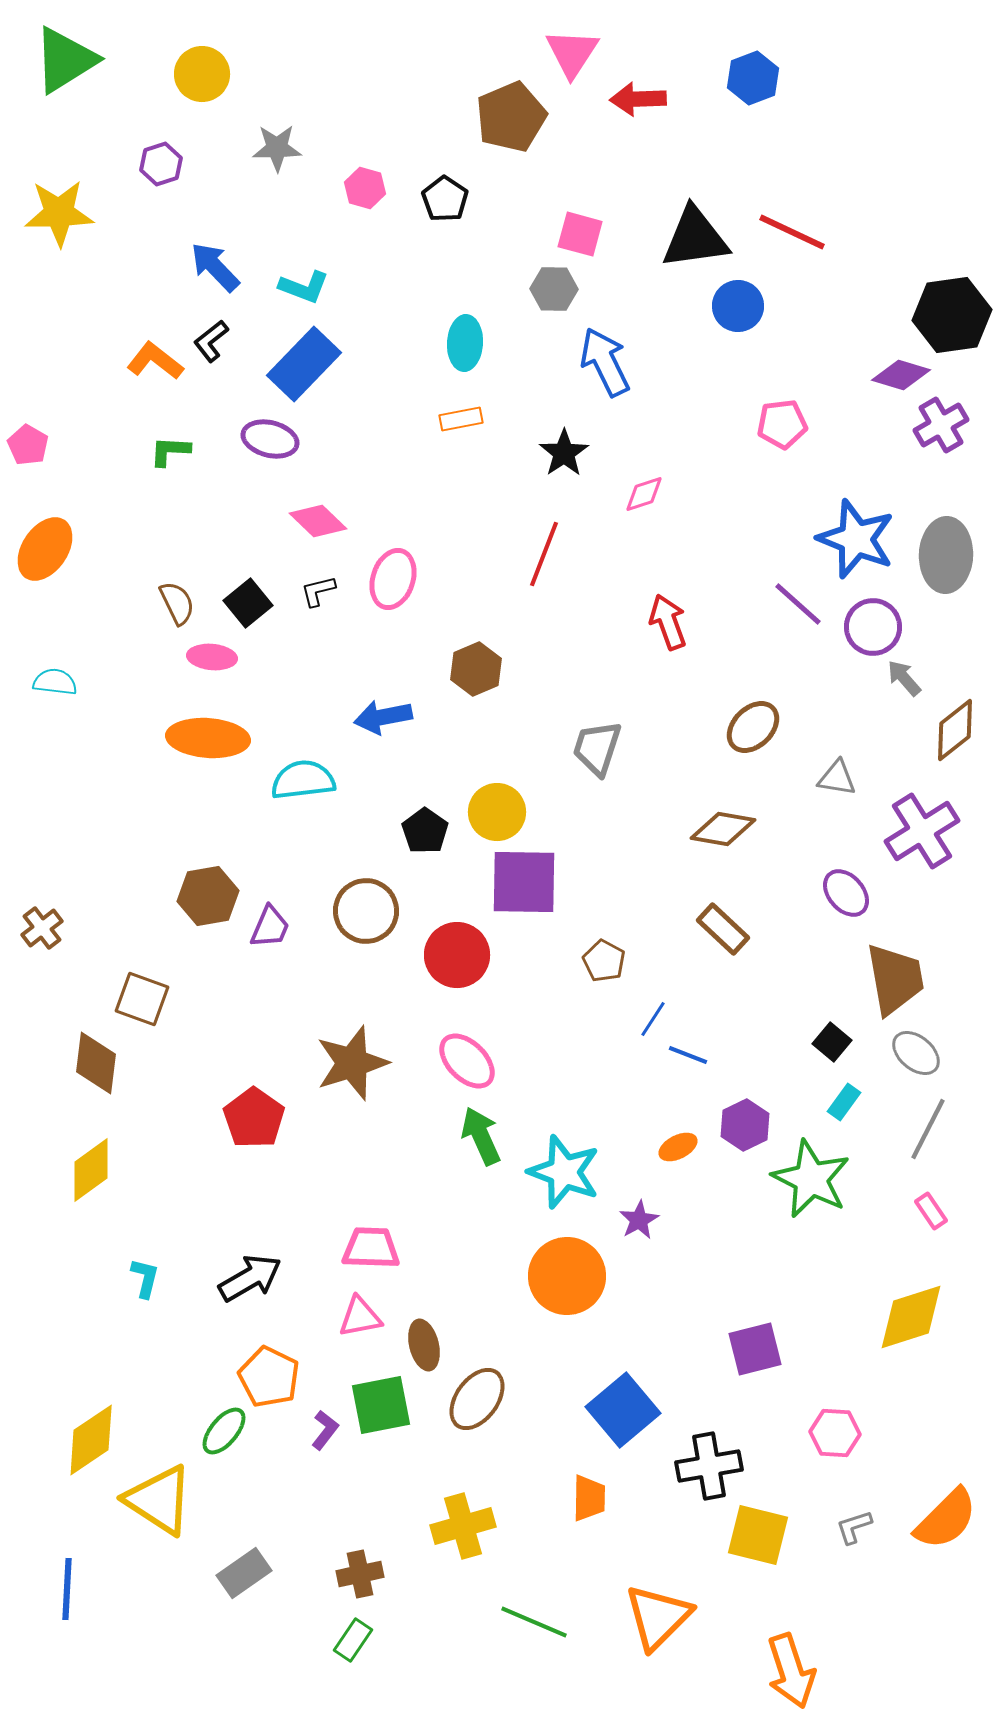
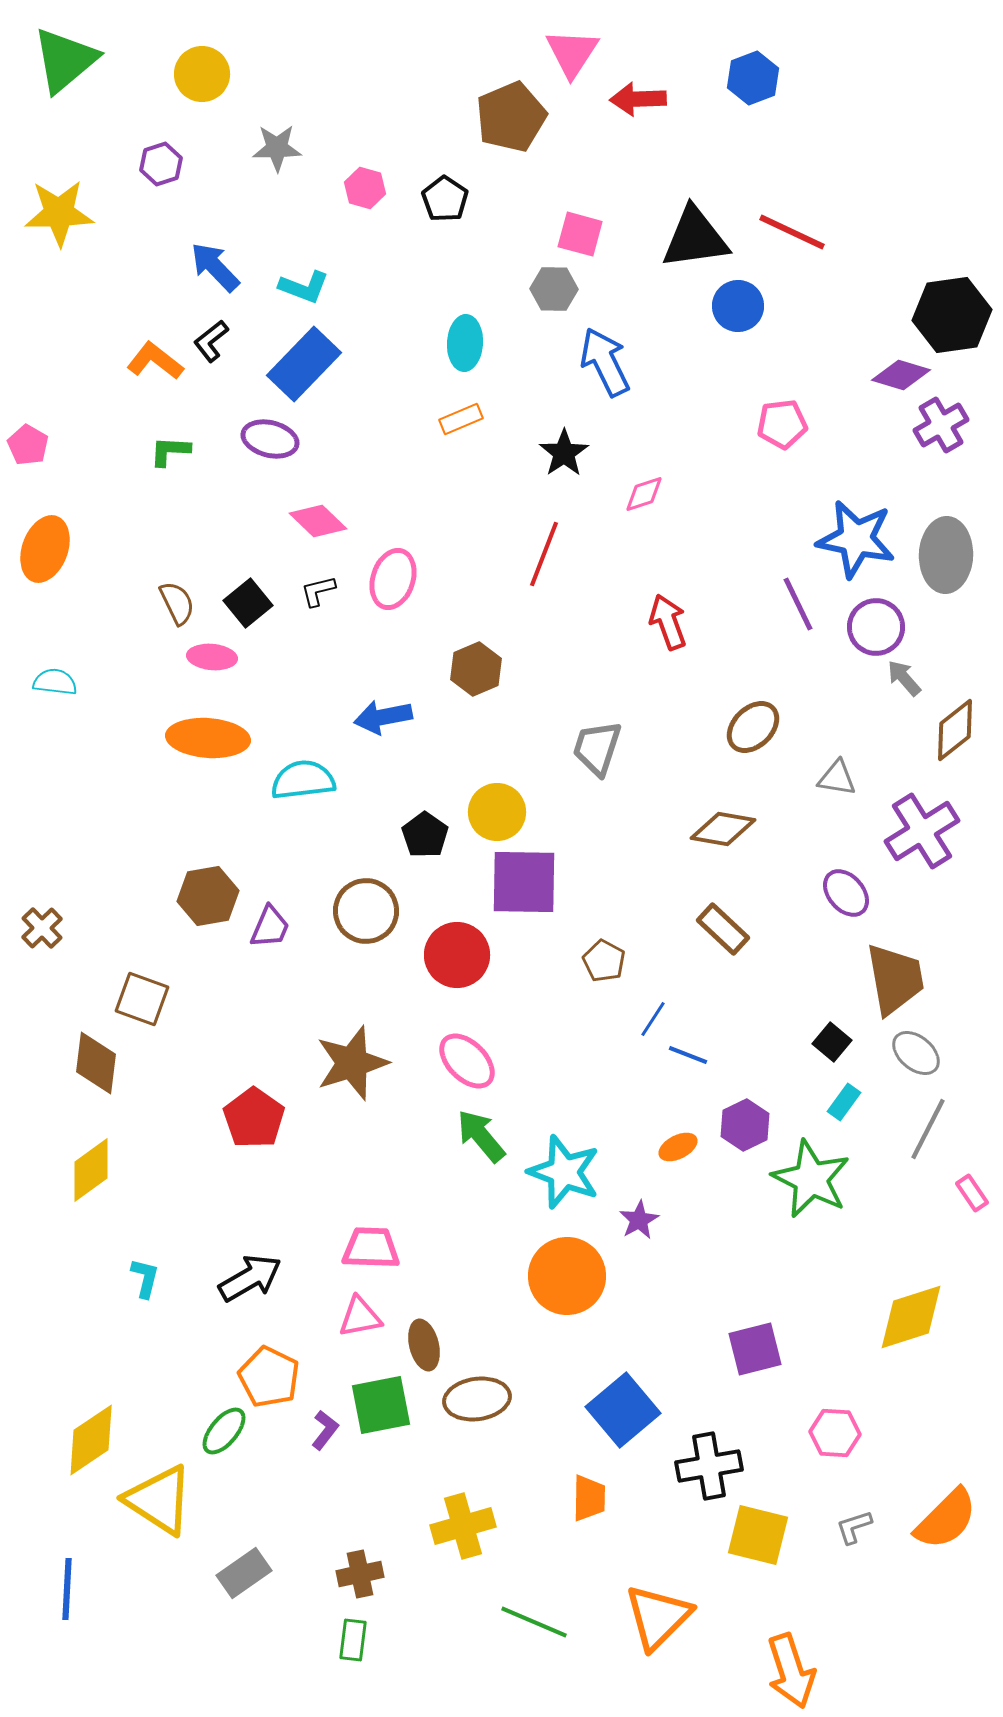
green triangle at (65, 60): rotated 8 degrees counterclockwise
orange rectangle at (461, 419): rotated 12 degrees counterclockwise
blue star at (856, 539): rotated 10 degrees counterclockwise
orange ellipse at (45, 549): rotated 14 degrees counterclockwise
purple line at (798, 604): rotated 22 degrees clockwise
purple circle at (873, 627): moved 3 px right
black pentagon at (425, 831): moved 4 px down
brown cross at (42, 928): rotated 6 degrees counterclockwise
green arrow at (481, 1136): rotated 16 degrees counterclockwise
pink rectangle at (931, 1211): moved 41 px right, 18 px up
brown ellipse at (477, 1399): rotated 46 degrees clockwise
green rectangle at (353, 1640): rotated 27 degrees counterclockwise
